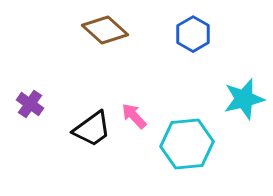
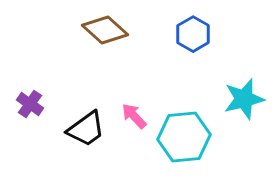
black trapezoid: moved 6 px left
cyan hexagon: moved 3 px left, 7 px up
